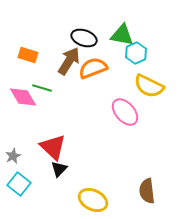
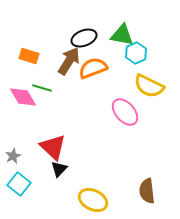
black ellipse: rotated 40 degrees counterclockwise
orange rectangle: moved 1 px right, 1 px down
